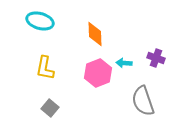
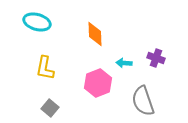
cyan ellipse: moved 3 px left, 1 px down
pink hexagon: moved 10 px down
